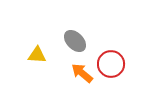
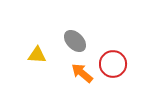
red circle: moved 2 px right
